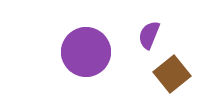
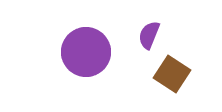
brown square: rotated 18 degrees counterclockwise
